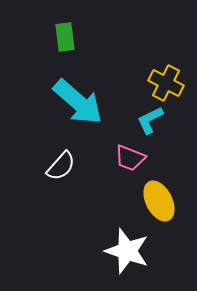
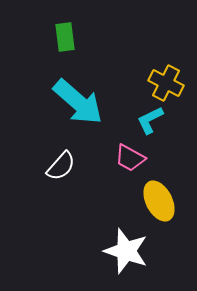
pink trapezoid: rotated 8 degrees clockwise
white star: moved 1 px left
